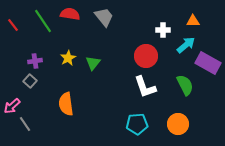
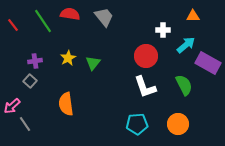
orange triangle: moved 5 px up
green semicircle: moved 1 px left
